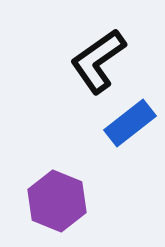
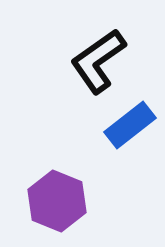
blue rectangle: moved 2 px down
